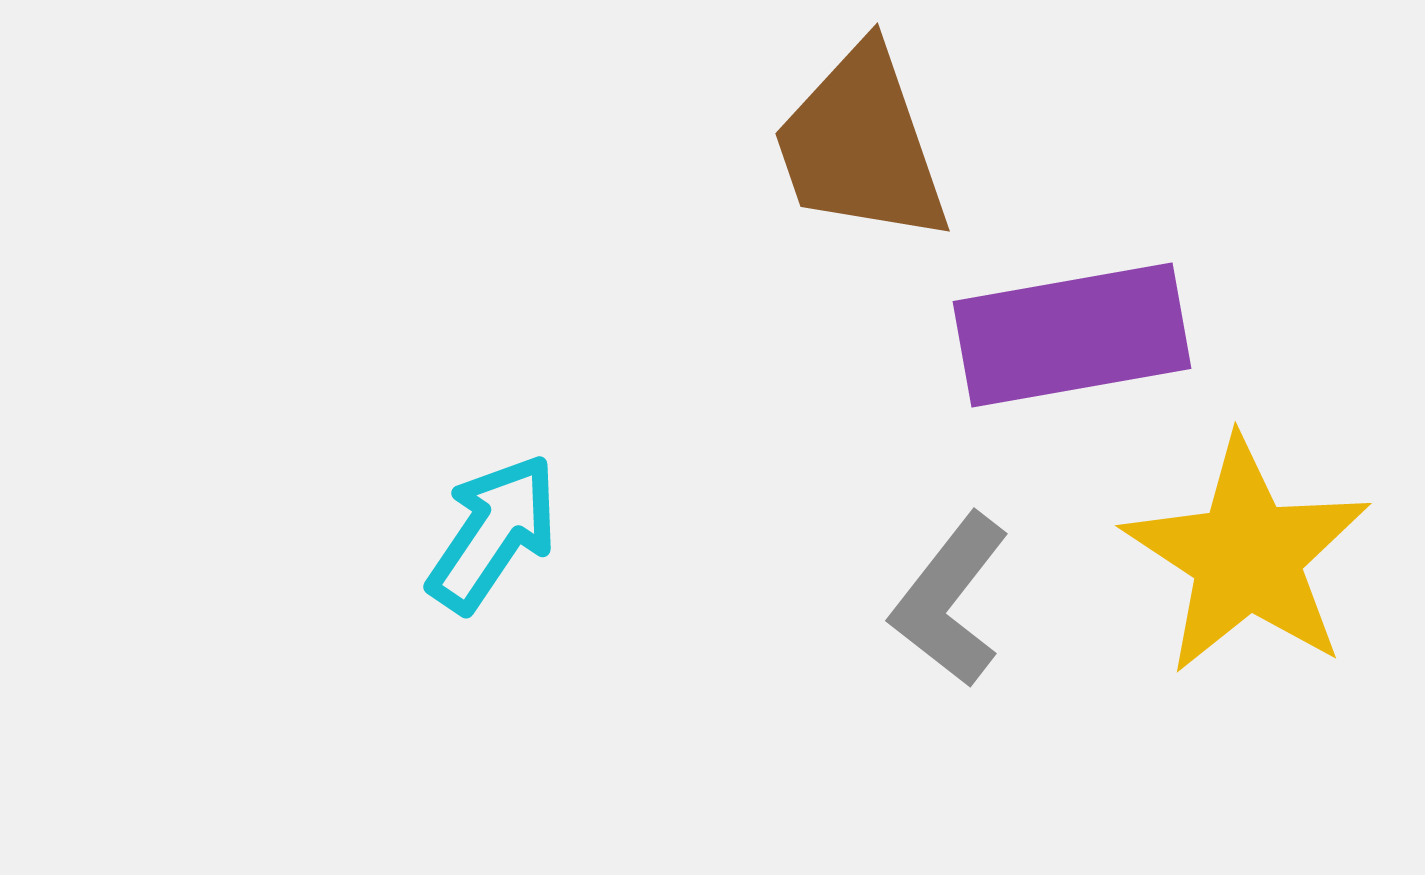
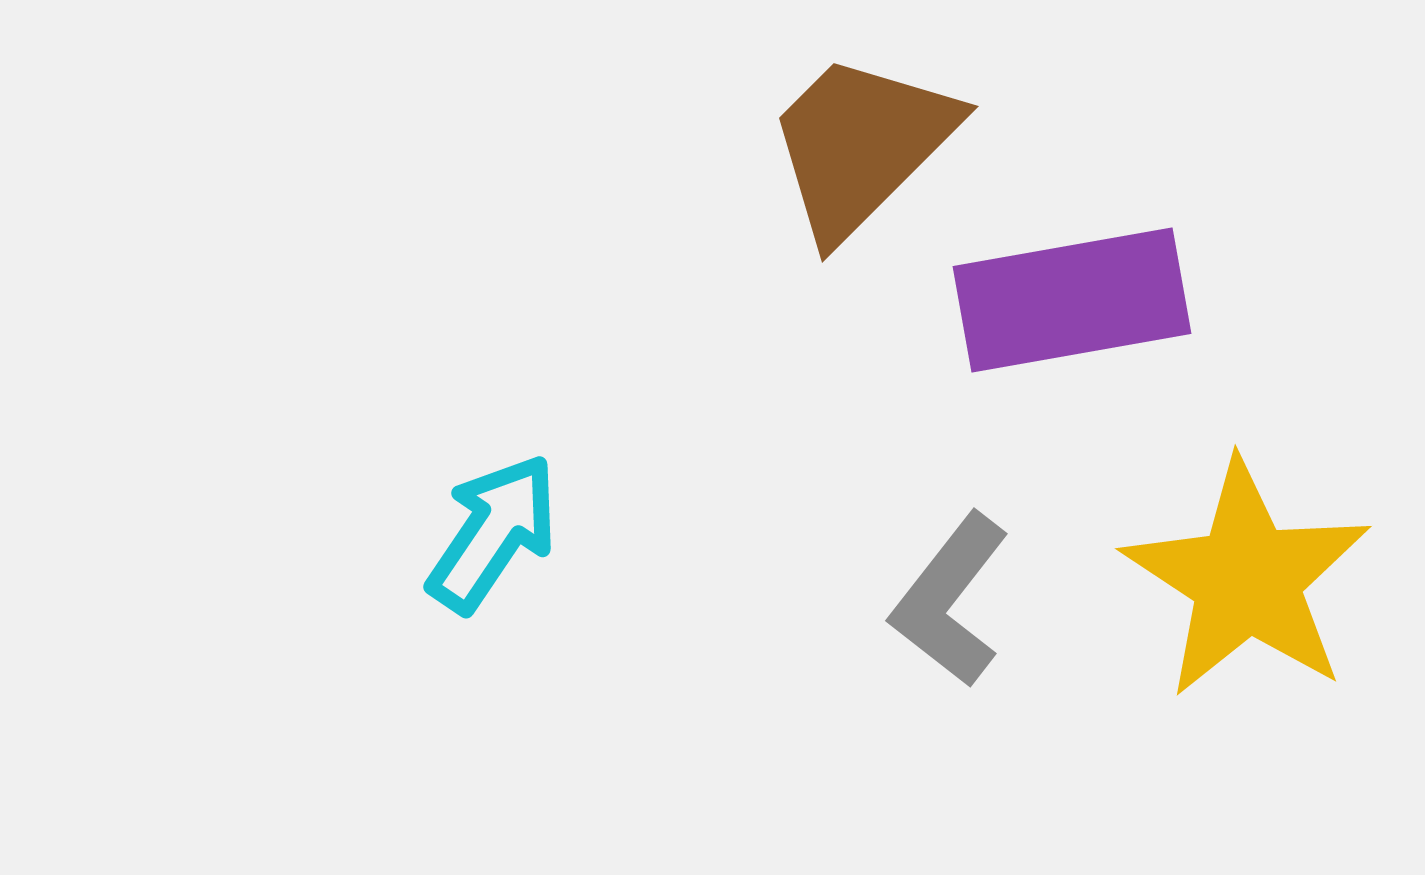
brown trapezoid: rotated 64 degrees clockwise
purple rectangle: moved 35 px up
yellow star: moved 23 px down
